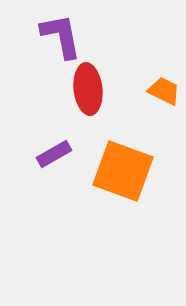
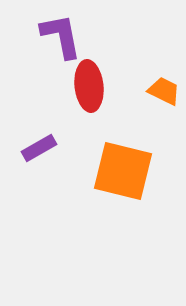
red ellipse: moved 1 px right, 3 px up
purple rectangle: moved 15 px left, 6 px up
orange square: rotated 6 degrees counterclockwise
